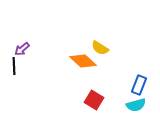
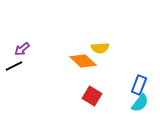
yellow semicircle: rotated 36 degrees counterclockwise
black line: rotated 66 degrees clockwise
red square: moved 2 px left, 4 px up
cyan semicircle: moved 4 px right, 2 px up; rotated 36 degrees counterclockwise
